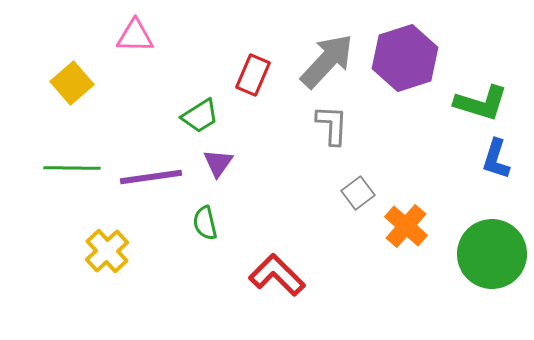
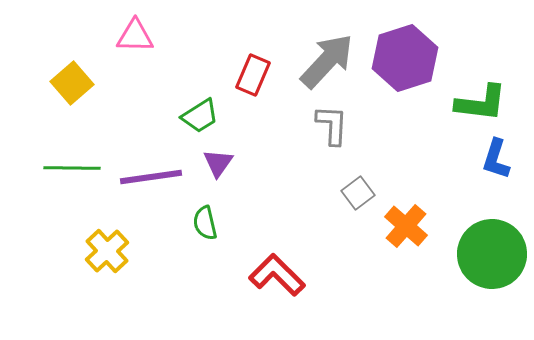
green L-shape: rotated 10 degrees counterclockwise
